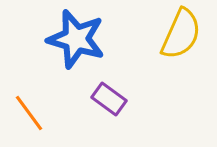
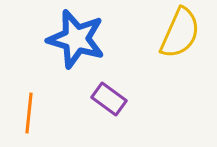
yellow semicircle: moved 1 px left, 1 px up
orange line: rotated 42 degrees clockwise
